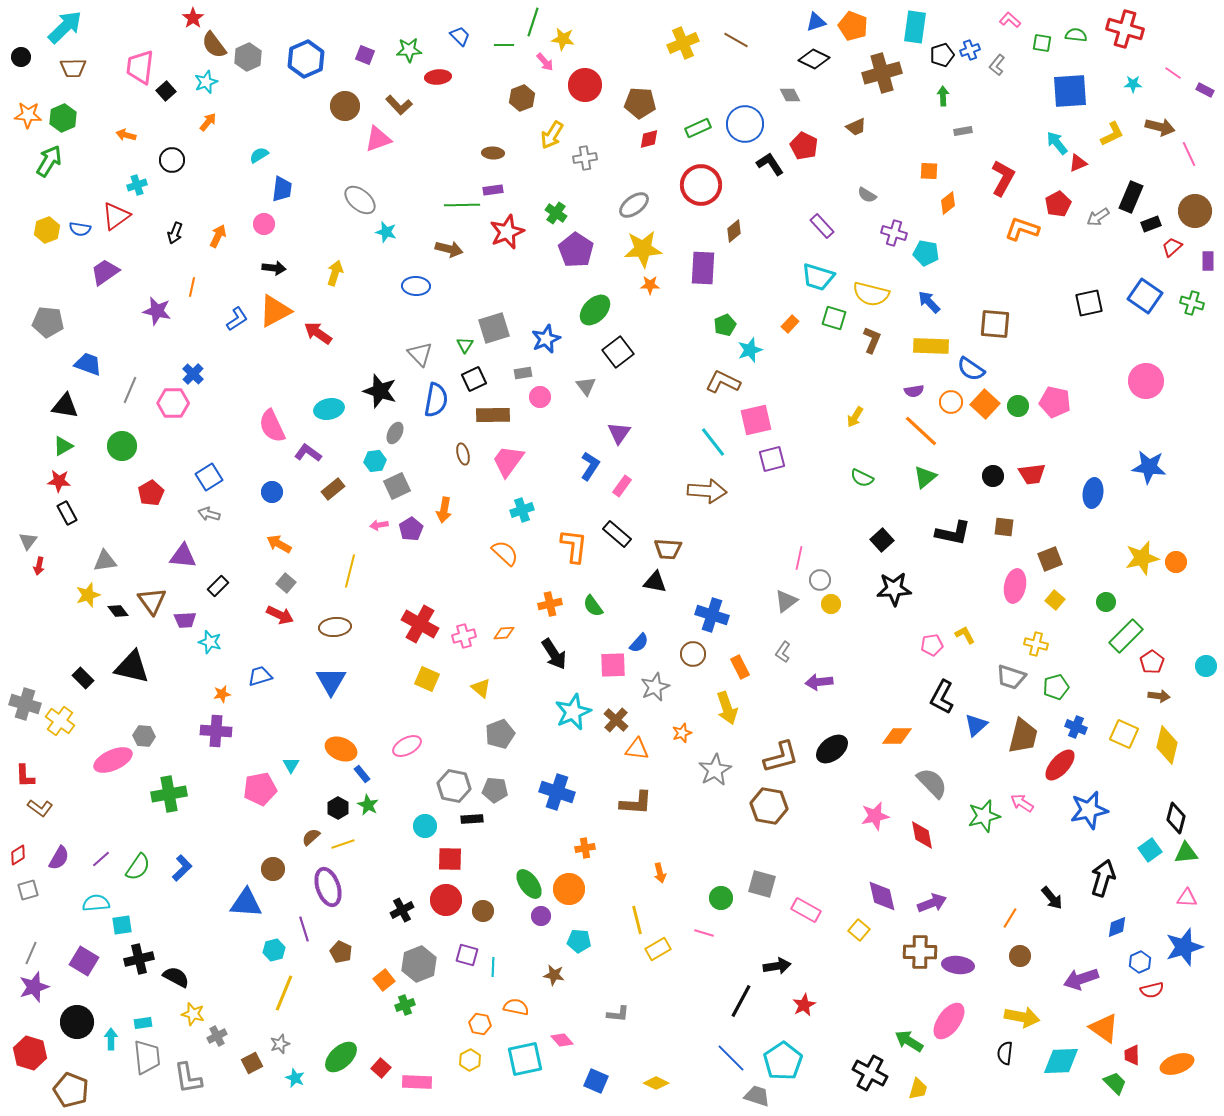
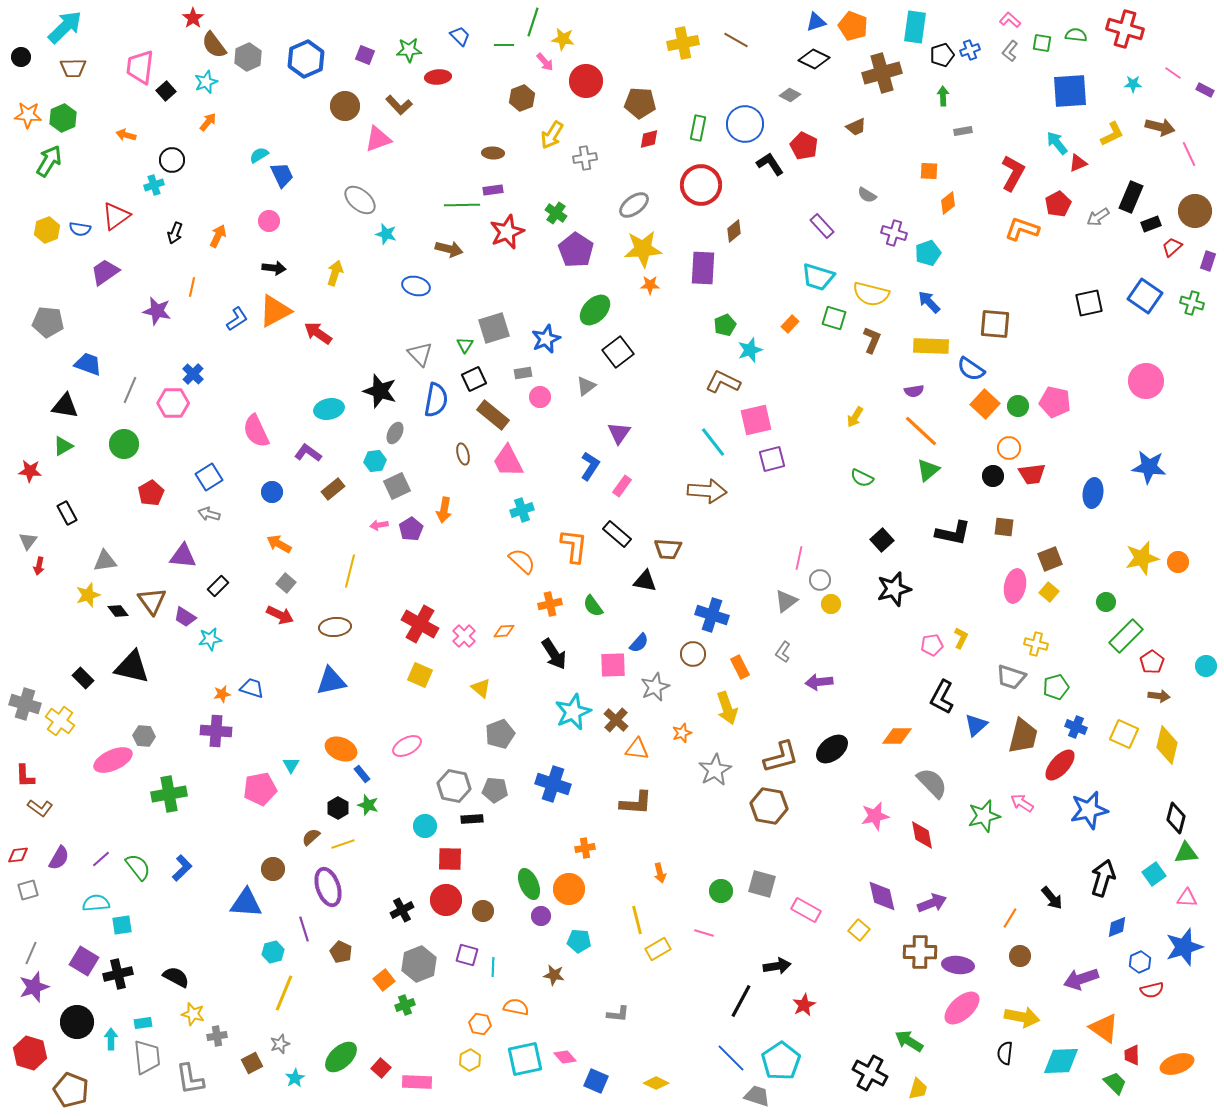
yellow cross at (683, 43): rotated 12 degrees clockwise
gray L-shape at (997, 65): moved 13 px right, 14 px up
red circle at (585, 85): moved 1 px right, 4 px up
gray diamond at (790, 95): rotated 35 degrees counterclockwise
green rectangle at (698, 128): rotated 55 degrees counterclockwise
red L-shape at (1003, 178): moved 10 px right, 5 px up
cyan cross at (137, 185): moved 17 px right
blue trapezoid at (282, 189): moved 14 px up; rotated 32 degrees counterclockwise
pink circle at (264, 224): moved 5 px right, 3 px up
cyan star at (386, 232): moved 2 px down
cyan pentagon at (926, 253): moved 2 px right; rotated 30 degrees counterclockwise
purple rectangle at (1208, 261): rotated 18 degrees clockwise
blue ellipse at (416, 286): rotated 12 degrees clockwise
gray triangle at (586, 386): rotated 30 degrees clockwise
orange circle at (951, 402): moved 58 px right, 46 px down
brown rectangle at (493, 415): rotated 40 degrees clockwise
pink semicircle at (272, 426): moved 16 px left, 5 px down
green circle at (122, 446): moved 2 px right, 2 px up
pink trapezoid at (508, 461): rotated 63 degrees counterclockwise
green triangle at (925, 477): moved 3 px right, 7 px up
red star at (59, 481): moved 29 px left, 10 px up
orange semicircle at (505, 553): moved 17 px right, 8 px down
orange circle at (1176, 562): moved 2 px right
black triangle at (655, 582): moved 10 px left, 1 px up
black star at (894, 589): rotated 12 degrees counterclockwise
yellow square at (1055, 600): moved 6 px left, 8 px up
purple trapezoid at (185, 620): moved 3 px up; rotated 35 degrees clockwise
orange diamond at (504, 633): moved 2 px up
yellow L-shape at (965, 635): moved 4 px left, 3 px down; rotated 55 degrees clockwise
pink cross at (464, 636): rotated 30 degrees counterclockwise
cyan star at (210, 642): moved 3 px up; rotated 25 degrees counterclockwise
blue trapezoid at (260, 676): moved 8 px left, 12 px down; rotated 35 degrees clockwise
yellow square at (427, 679): moved 7 px left, 4 px up
blue triangle at (331, 681): rotated 48 degrees clockwise
blue cross at (557, 792): moved 4 px left, 8 px up
green star at (368, 805): rotated 10 degrees counterclockwise
cyan square at (1150, 850): moved 4 px right, 24 px down
red diamond at (18, 855): rotated 25 degrees clockwise
green semicircle at (138, 867): rotated 72 degrees counterclockwise
green ellipse at (529, 884): rotated 12 degrees clockwise
green circle at (721, 898): moved 7 px up
cyan hexagon at (274, 950): moved 1 px left, 2 px down
black cross at (139, 959): moved 21 px left, 15 px down
pink ellipse at (949, 1021): moved 13 px right, 13 px up; rotated 12 degrees clockwise
gray cross at (217, 1036): rotated 18 degrees clockwise
pink diamond at (562, 1040): moved 3 px right, 17 px down
cyan pentagon at (783, 1061): moved 2 px left
gray L-shape at (188, 1078): moved 2 px right, 1 px down
cyan star at (295, 1078): rotated 18 degrees clockwise
